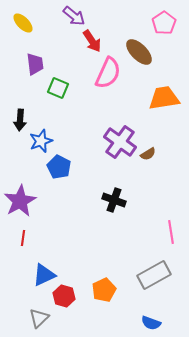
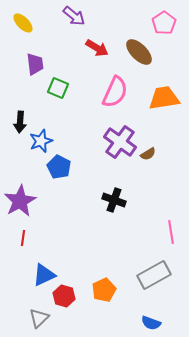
red arrow: moved 5 px right, 7 px down; rotated 25 degrees counterclockwise
pink semicircle: moved 7 px right, 19 px down
black arrow: moved 2 px down
